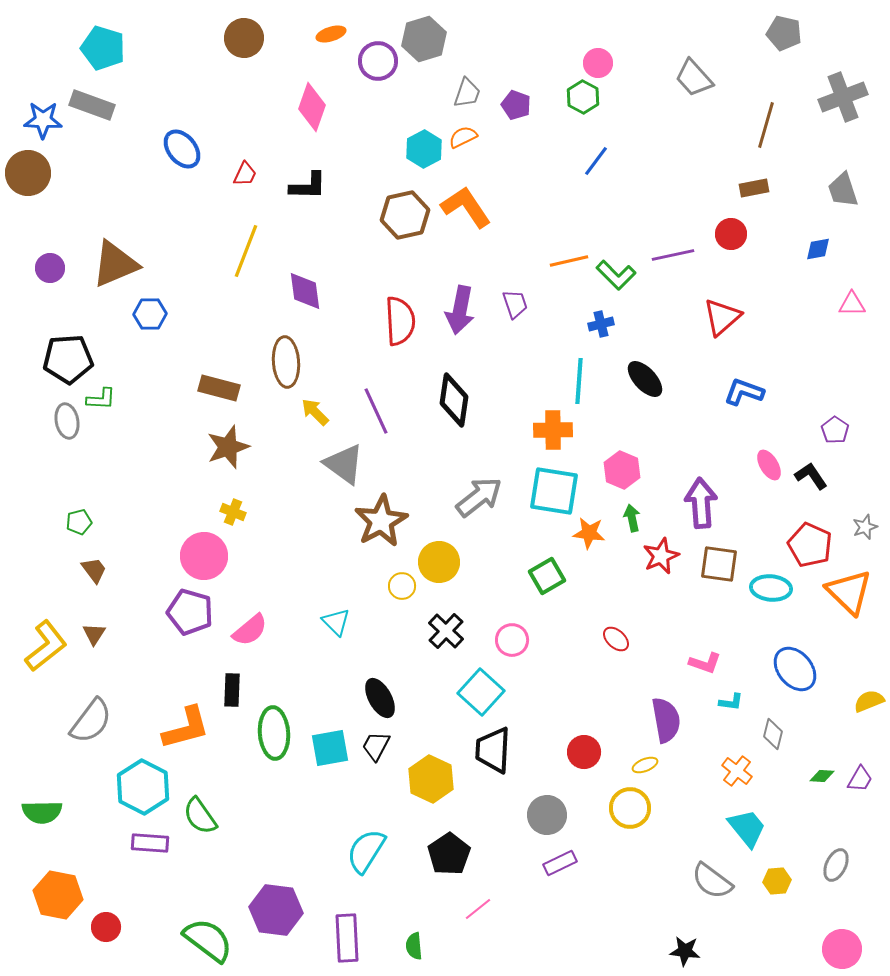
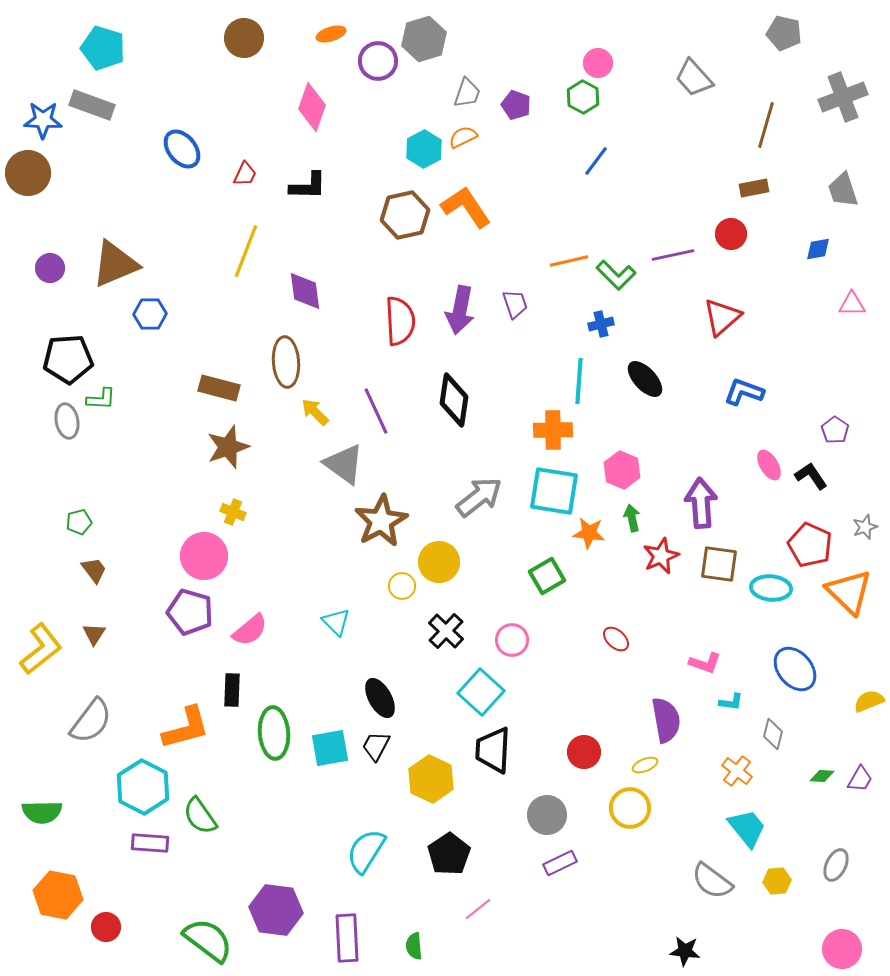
yellow L-shape at (46, 646): moved 5 px left, 3 px down
